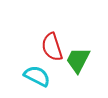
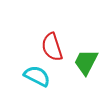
green trapezoid: moved 8 px right, 2 px down
